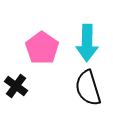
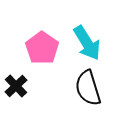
cyan arrow: rotated 33 degrees counterclockwise
black cross: rotated 10 degrees clockwise
